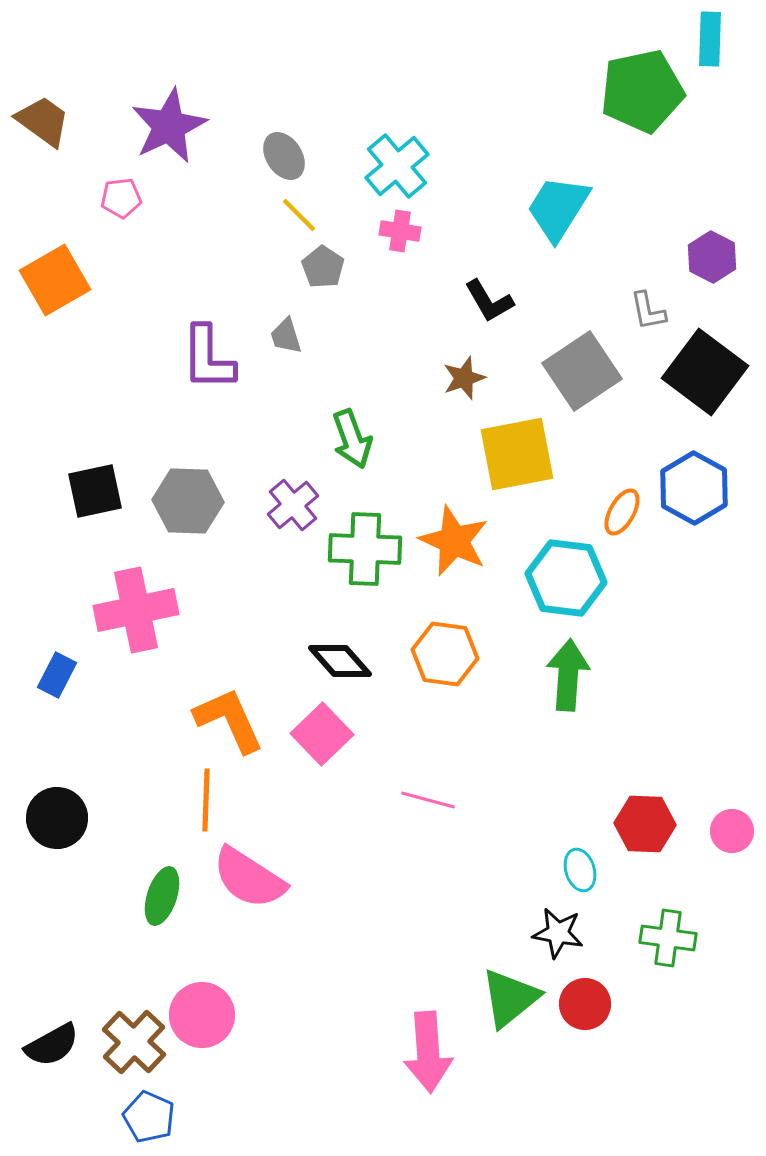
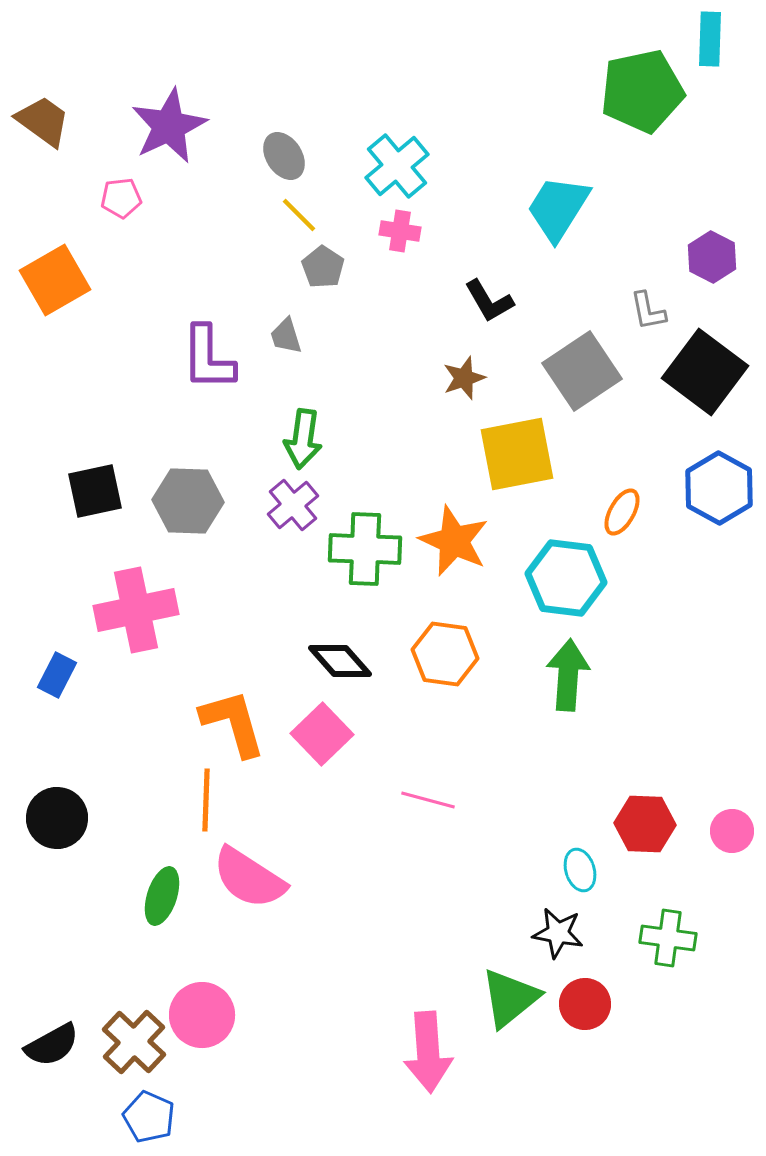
green arrow at (352, 439): moved 49 px left; rotated 28 degrees clockwise
blue hexagon at (694, 488): moved 25 px right
orange L-shape at (229, 720): moved 4 px right, 3 px down; rotated 8 degrees clockwise
